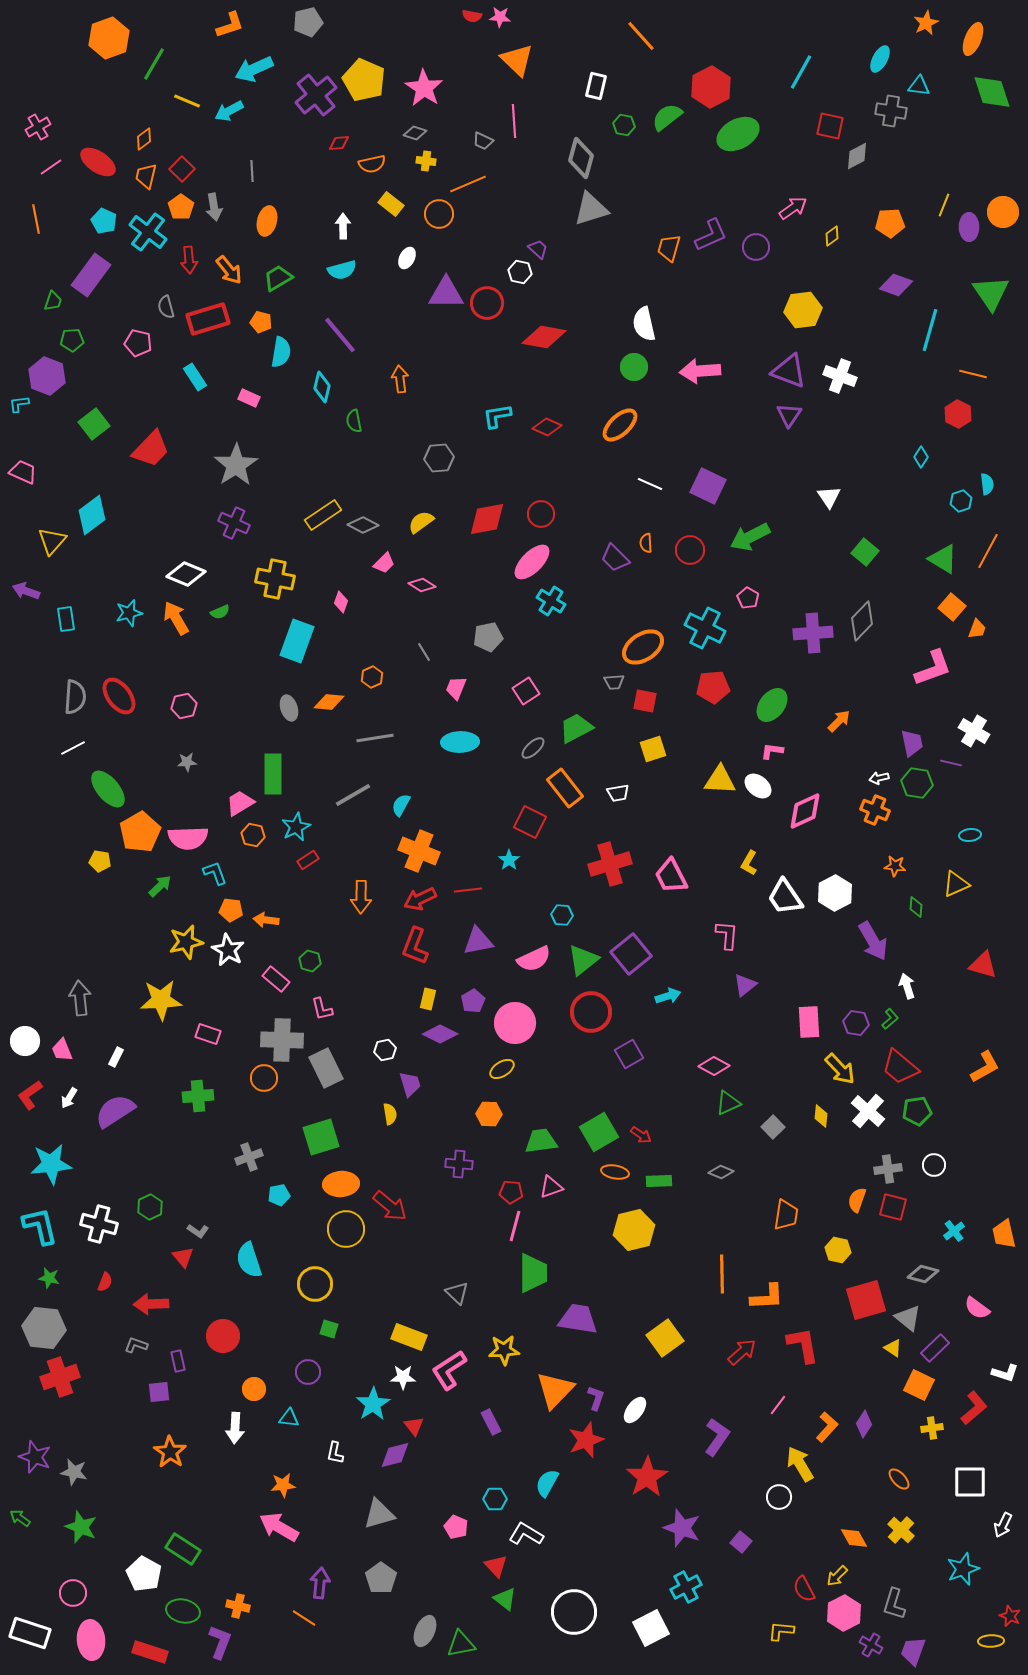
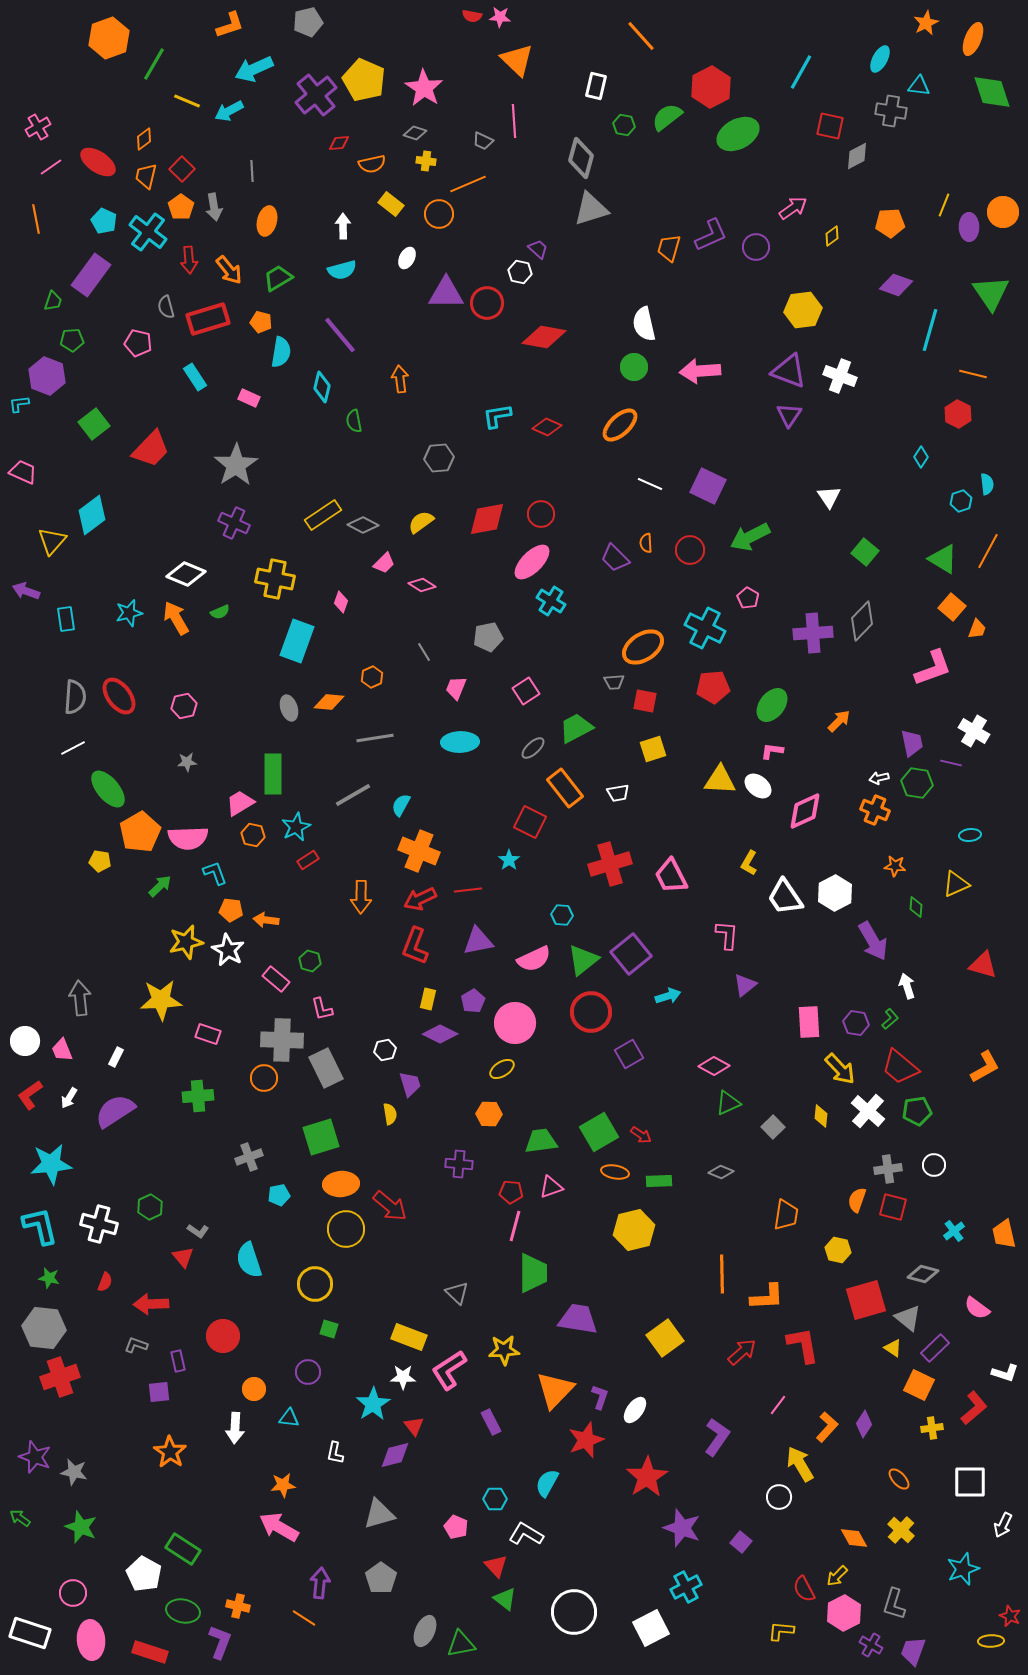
purple L-shape at (596, 1398): moved 4 px right, 1 px up
